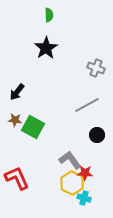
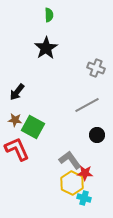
red L-shape: moved 29 px up
